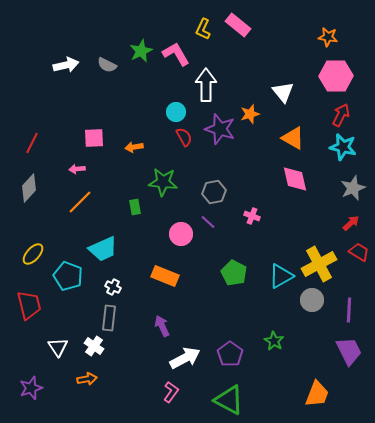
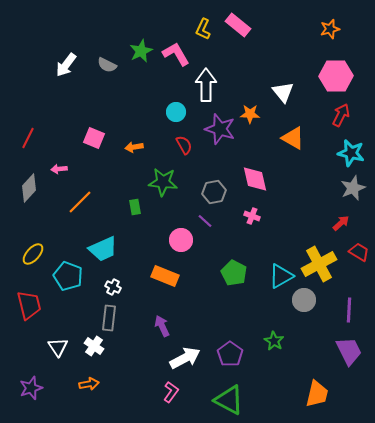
orange star at (328, 37): moved 2 px right, 8 px up; rotated 24 degrees counterclockwise
white arrow at (66, 65): rotated 140 degrees clockwise
orange star at (250, 114): rotated 18 degrees clockwise
red semicircle at (184, 137): moved 8 px down
pink square at (94, 138): rotated 25 degrees clockwise
red line at (32, 143): moved 4 px left, 5 px up
cyan star at (343, 147): moved 8 px right, 6 px down
pink arrow at (77, 169): moved 18 px left
pink diamond at (295, 179): moved 40 px left
purple line at (208, 222): moved 3 px left, 1 px up
red arrow at (351, 223): moved 10 px left
pink circle at (181, 234): moved 6 px down
gray circle at (312, 300): moved 8 px left
orange arrow at (87, 379): moved 2 px right, 5 px down
orange trapezoid at (317, 394): rotated 8 degrees counterclockwise
